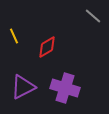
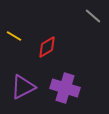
yellow line: rotated 35 degrees counterclockwise
